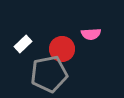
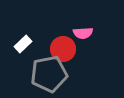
pink semicircle: moved 8 px left, 1 px up
red circle: moved 1 px right
